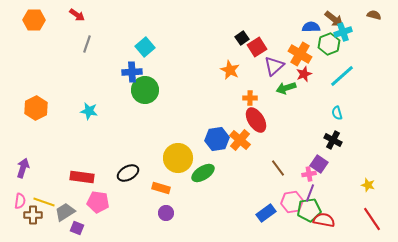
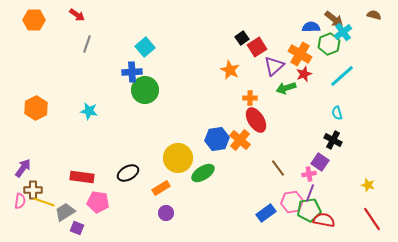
cyan cross at (343, 32): rotated 18 degrees counterclockwise
purple square at (319, 164): moved 1 px right, 2 px up
purple arrow at (23, 168): rotated 18 degrees clockwise
orange rectangle at (161, 188): rotated 48 degrees counterclockwise
brown cross at (33, 215): moved 25 px up
